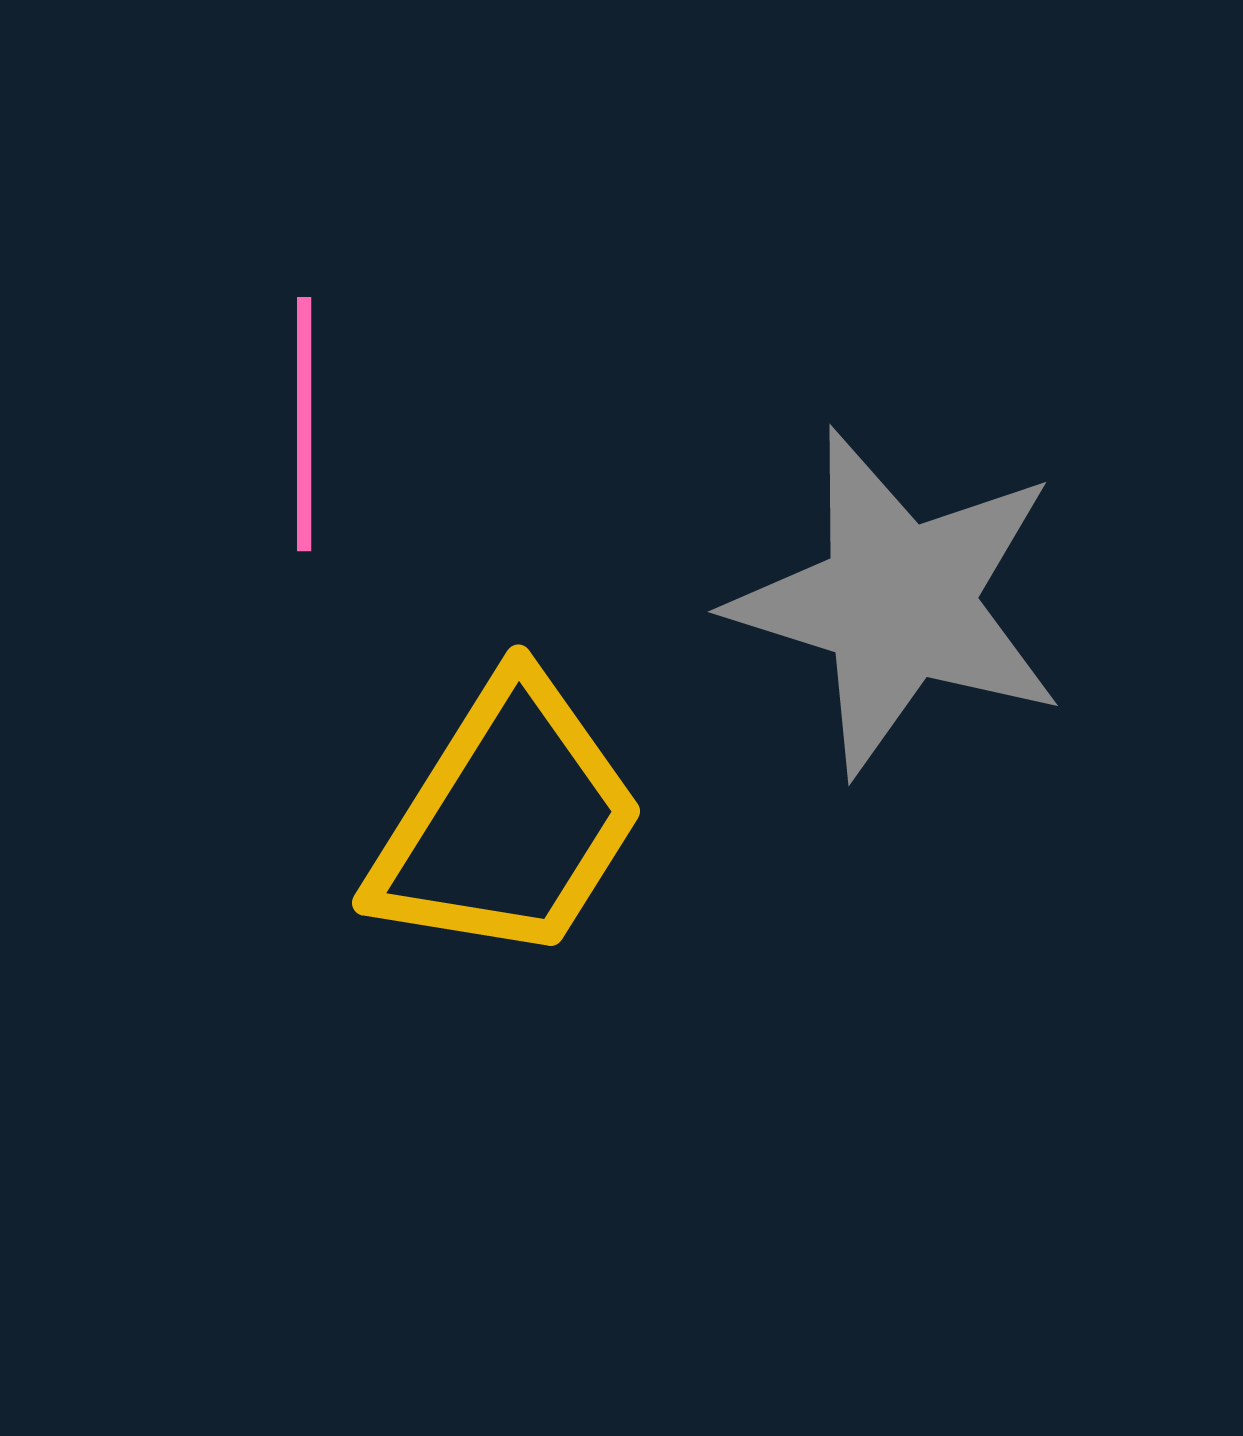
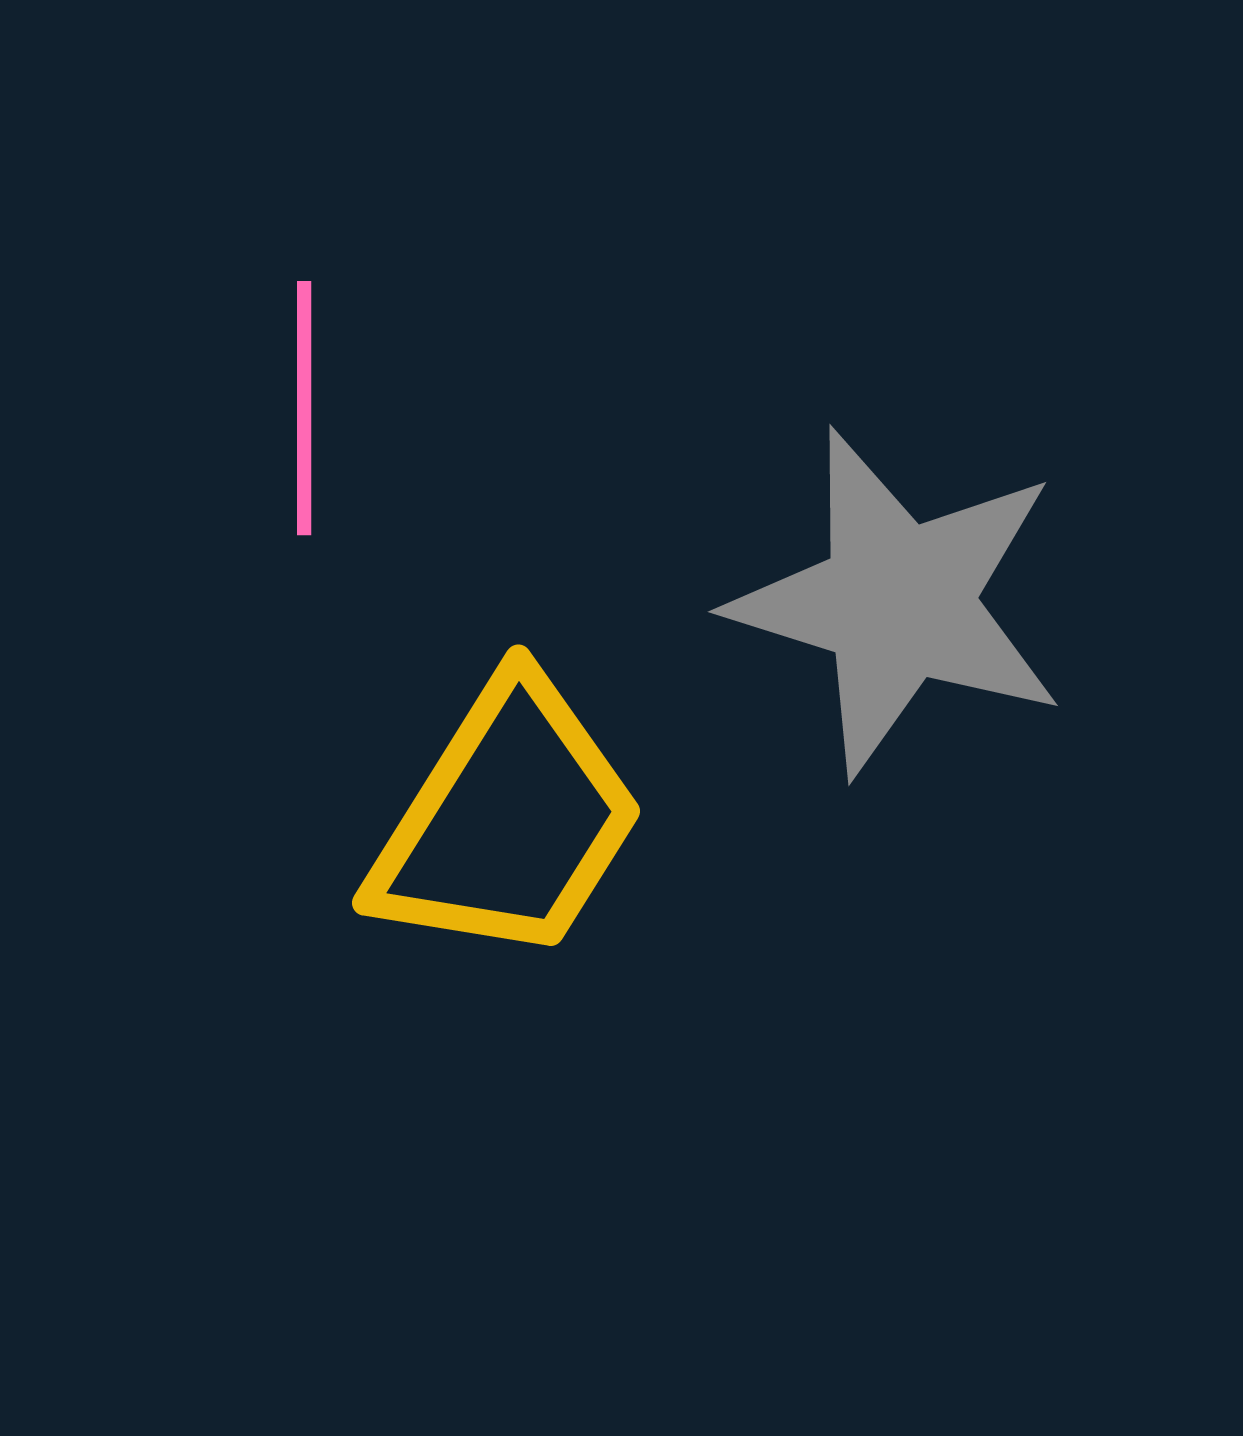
pink line: moved 16 px up
